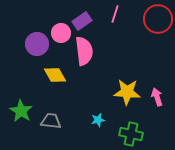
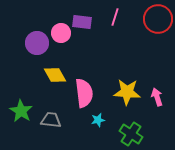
pink line: moved 3 px down
purple rectangle: moved 1 px down; rotated 42 degrees clockwise
purple circle: moved 1 px up
pink semicircle: moved 42 px down
gray trapezoid: moved 1 px up
green cross: rotated 20 degrees clockwise
